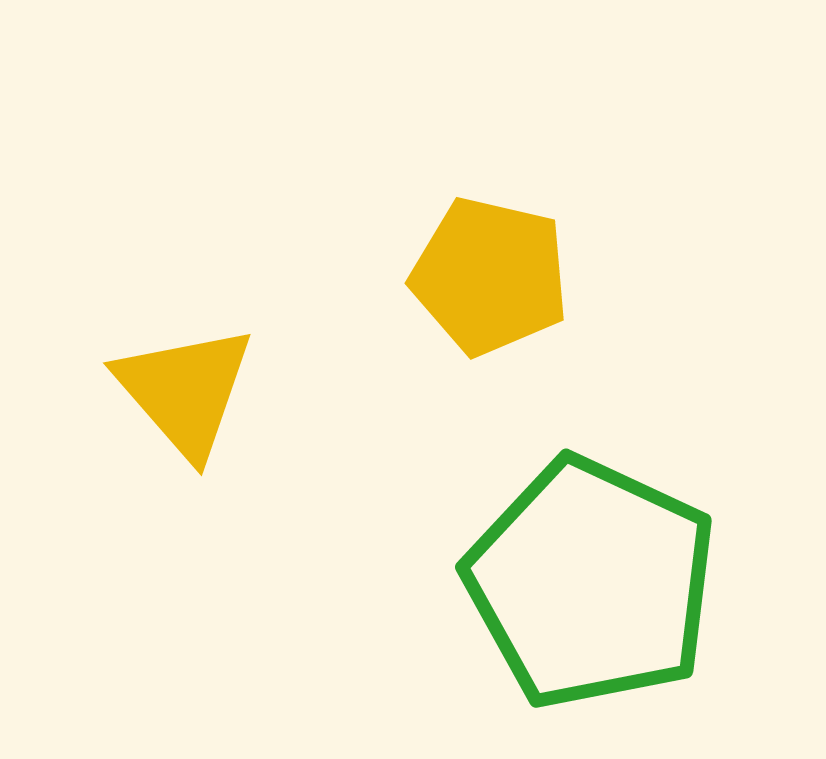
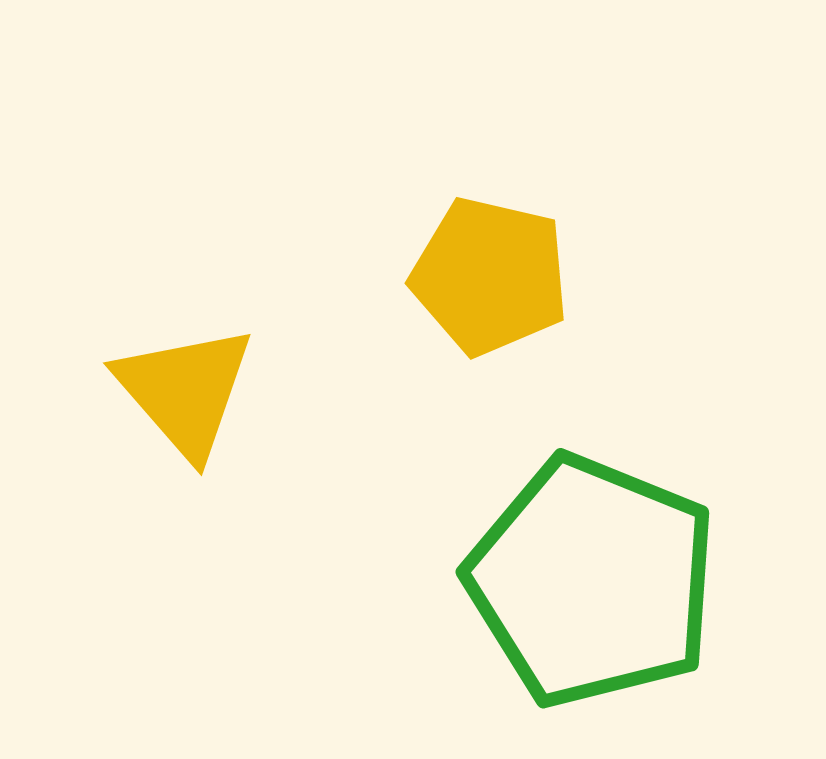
green pentagon: moved 1 px right, 2 px up; rotated 3 degrees counterclockwise
